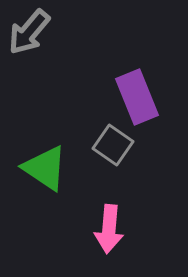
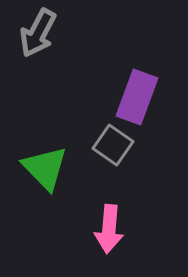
gray arrow: moved 9 px right, 1 px down; rotated 12 degrees counterclockwise
purple rectangle: rotated 42 degrees clockwise
green triangle: rotated 12 degrees clockwise
